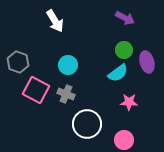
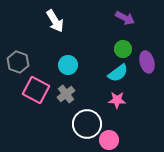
green circle: moved 1 px left, 1 px up
gray cross: rotated 30 degrees clockwise
pink star: moved 12 px left, 2 px up
pink circle: moved 15 px left
